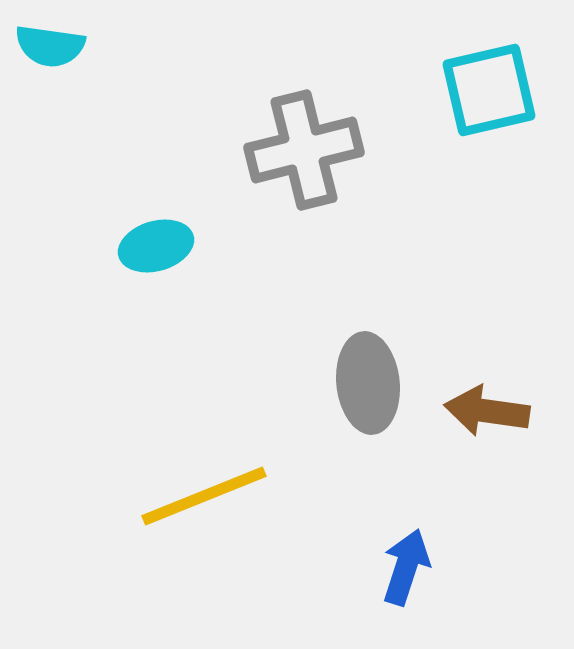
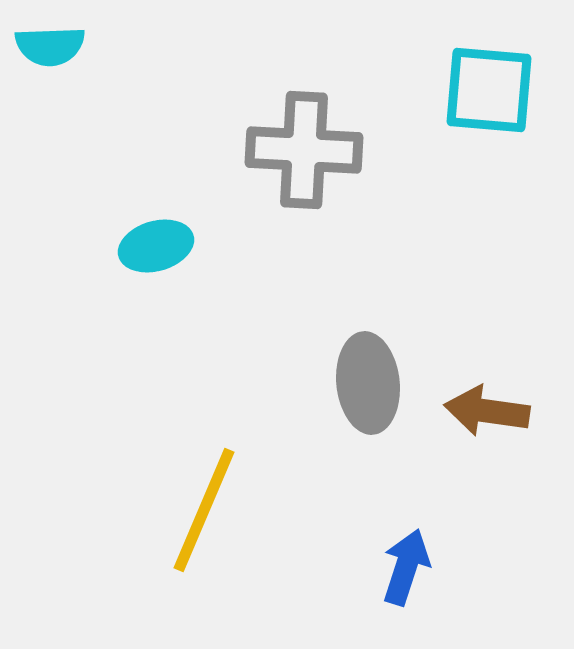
cyan semicircle: rotated 10 degrees counterclockwise
cyan square: rotated 18 degrees clockwise
gray cross: rotated 17 degrees clockwise
yellow line: moved 14 px down; rotated 45 degrees counterclockwise
